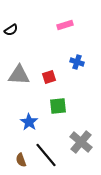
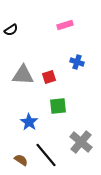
gray triangle: moved 4 px right
brown semicircle: rotated 144 degrees clockwise
